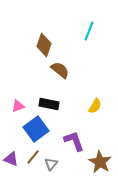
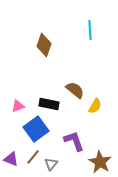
cyan line: moved 1 px right, 1 px up; rotated 24 degrees counterclockwise
brown semicircle: moved 15 px right, 20 px down
